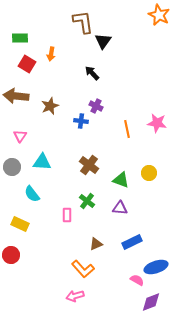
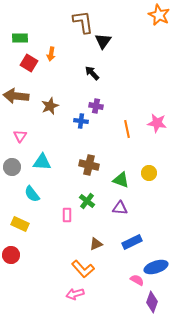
red square: moved 2 px right, 1 px up
purple cross: rotated 16 degrees counterclockwise
brown cross: rotated 24 degrees counterclockwise
pink arrow: moved 2 px up
purple diamond: moved 1 px right; rotated 50 degrees counterclockwise
